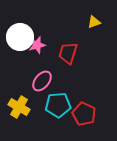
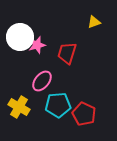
red trapezoid: moved 1 px left
